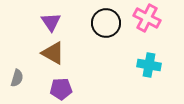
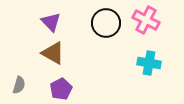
pink cross: moved 1 px left, 2 px down
purple triangle: rotated 10 degrees counterclockwise
cyan cross: moved 2 px up
gray semicircle: moved 2 px right, 7 px down
purple pentagon: rotated 25 degrees counterclockwise
